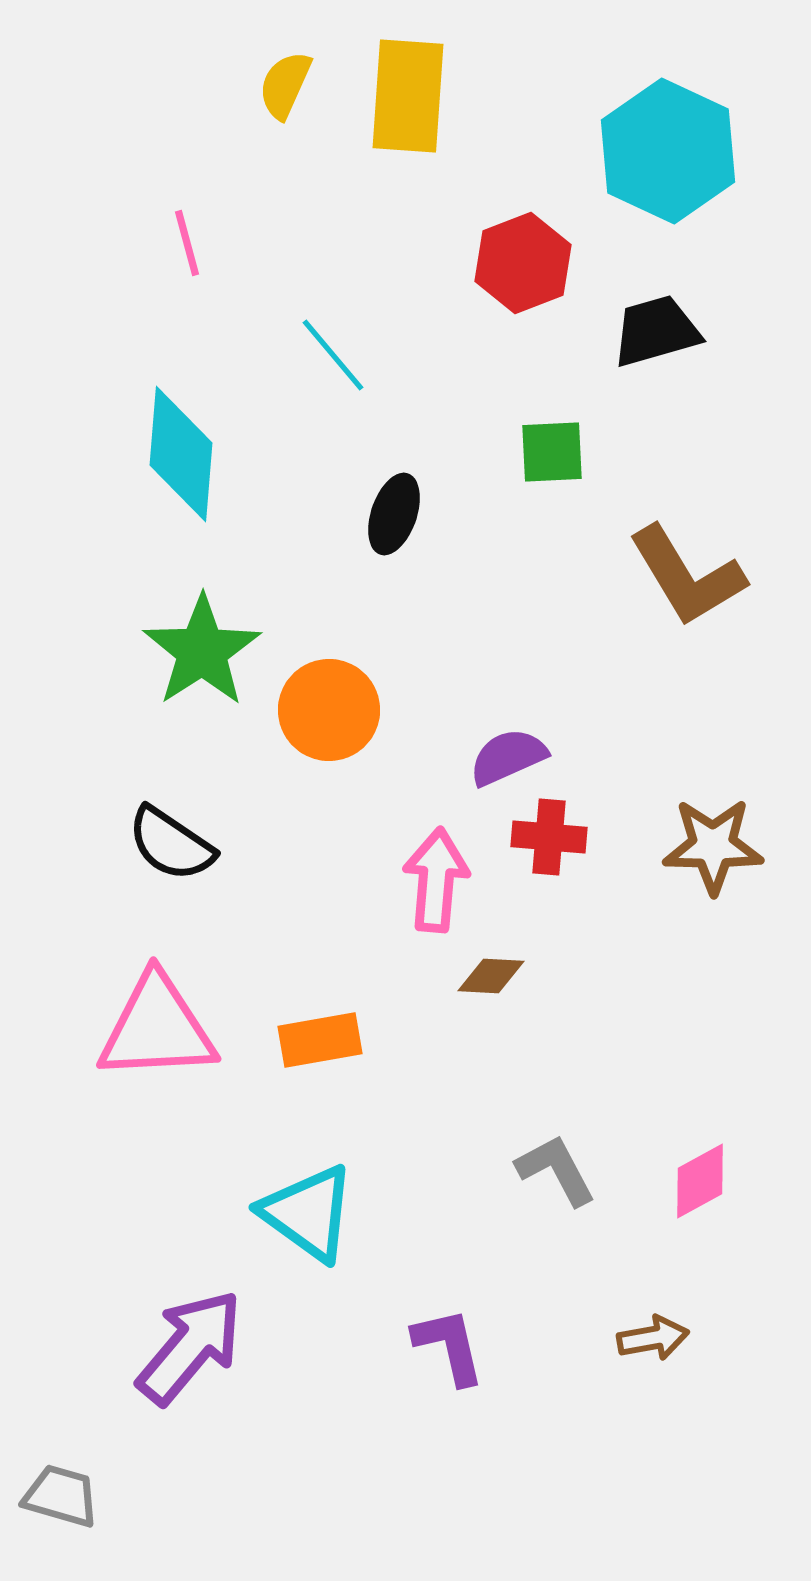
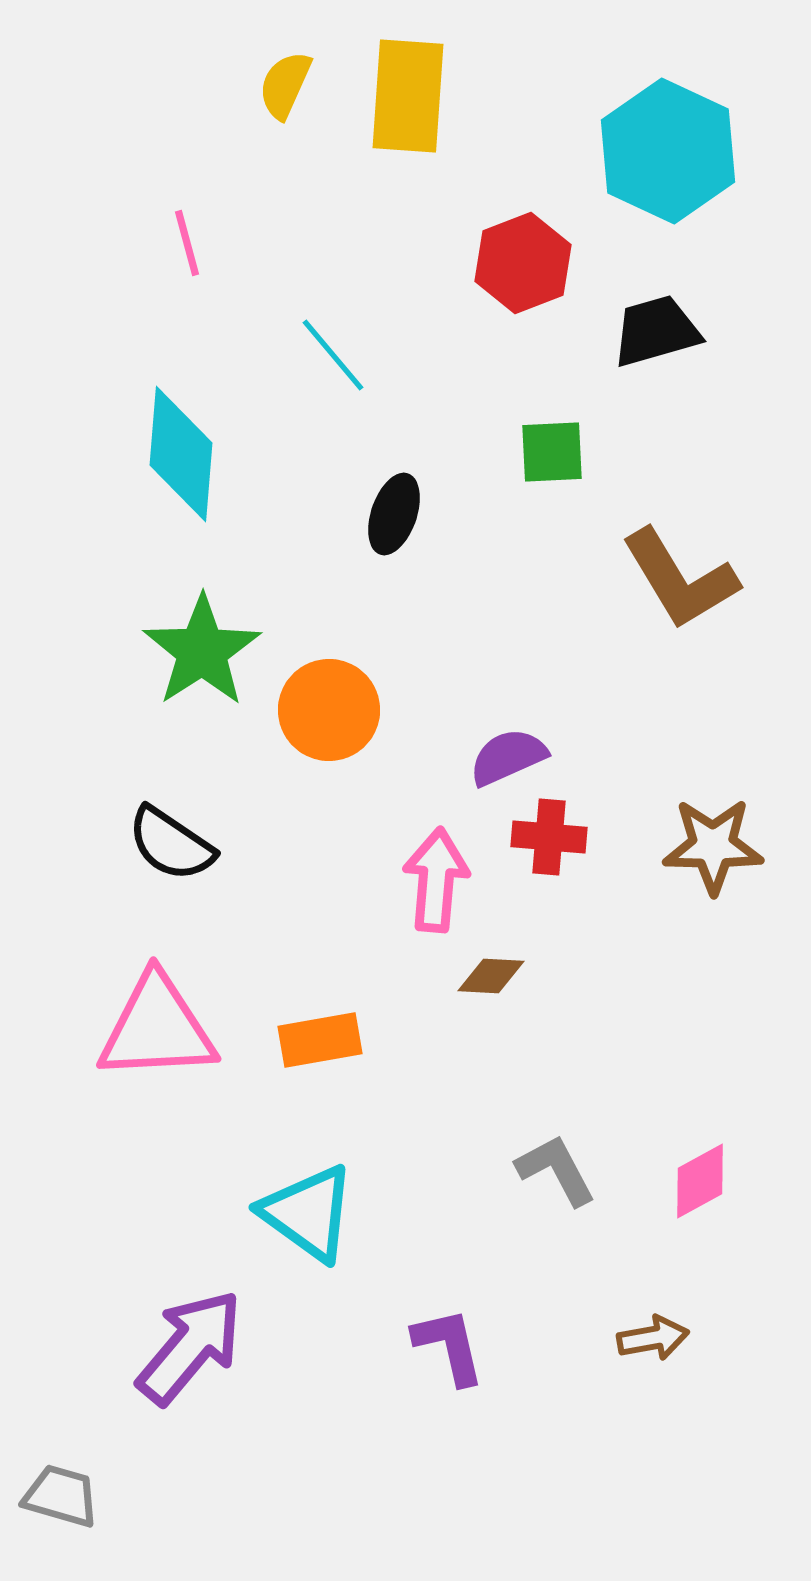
brown L-shape: moved 7 px left, 3 px down
